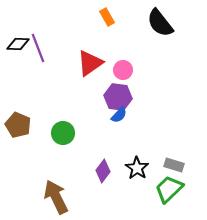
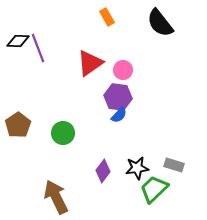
black diamond: moved 3 px up
brown pentagon: rotated 15 degrees clockwise
black star: rotated 30 degrees clockwise
green trapezoid: moved 15 px left
